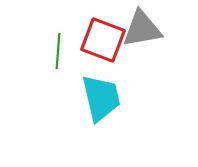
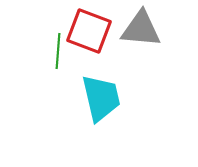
gray triangle: moved 1 px left; rotated 15 degrees clockwise
red square: moved 14 px left, 9 px up
